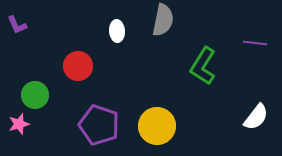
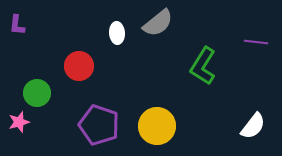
gray semicircle: moved 5 px left, 3 px down; rotated 40 degrees clockwise
purple L-shape: rotated 30 degrees clockwise
white ellipse: moved 2 px down
purple line: moved 1 px right, 1 px up
red circle: moved 1 px right
green circle: moved 2 px right, 2 px up
white semicircle: moved 3 px left, 9 px down
pink star: moved 2 px up
